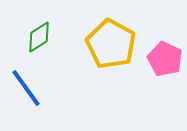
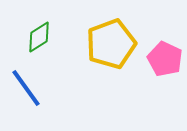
yellow pentagon: rotated 24 degrees clockwise
